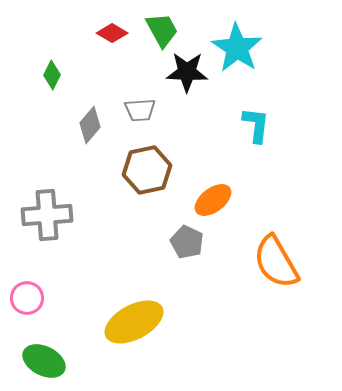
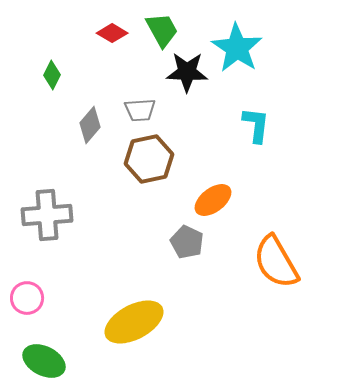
brown hexagon: moved 2 px right, 11 px up
